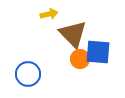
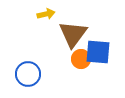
yellow arrow: moved 3 px left
brown triangle: rotated 20 degrees clockwise
orange circle: moved 1 px right
